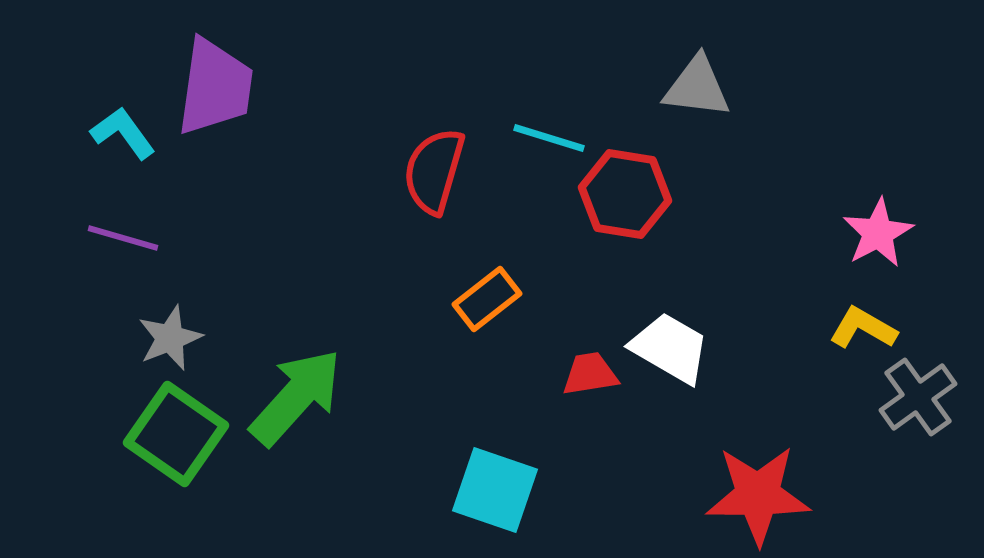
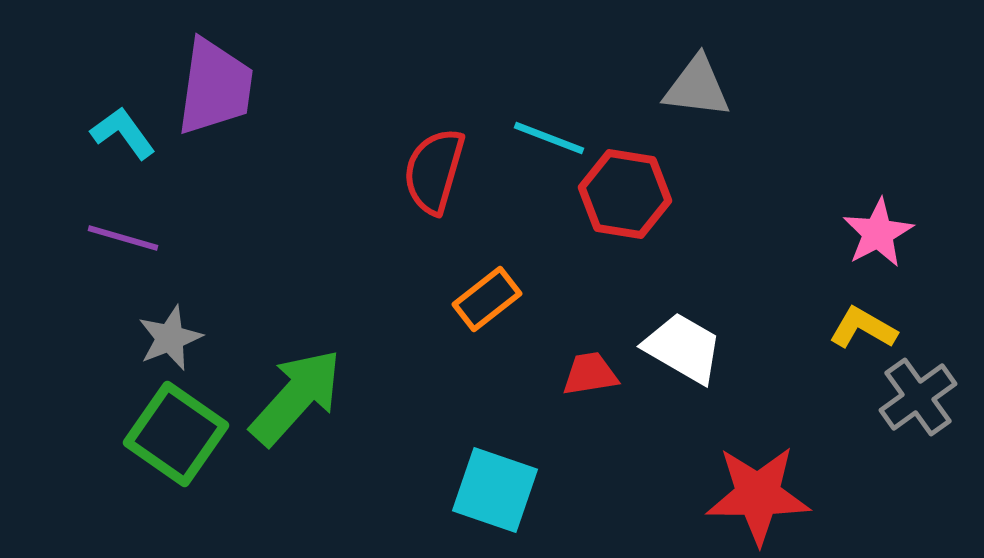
cyan line: rotated 4 degrees clockwise
white trapezoid: moved 13 px right
